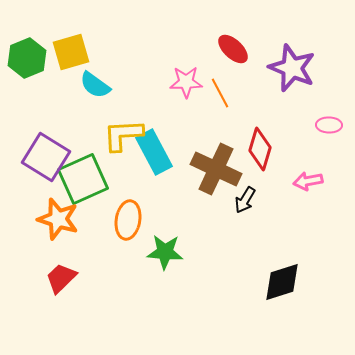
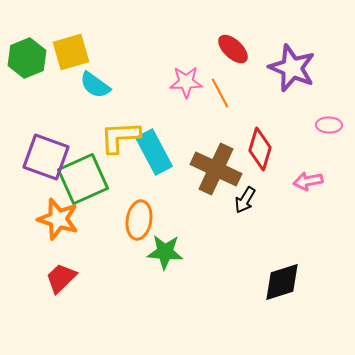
yellow L-shape: moved 3 px left, 2 px down
purple square: rotated 12 degrees counterclockwise
orange ellipse: moved 11 px right
